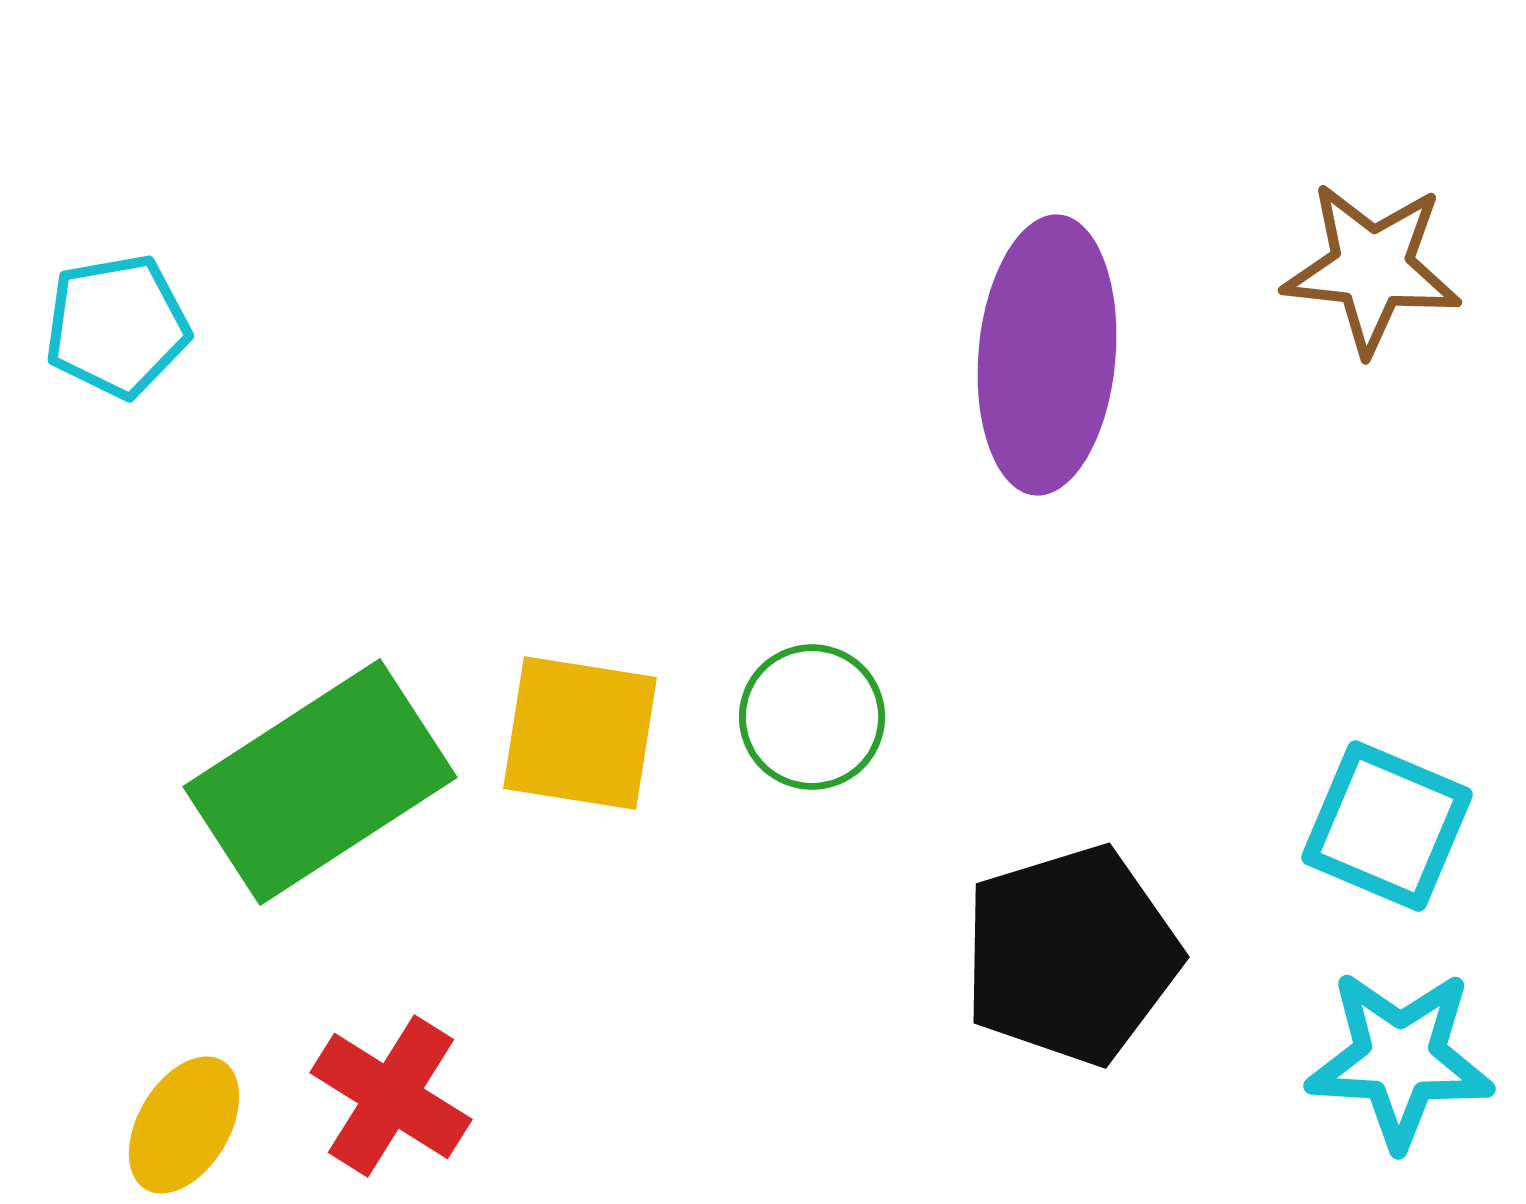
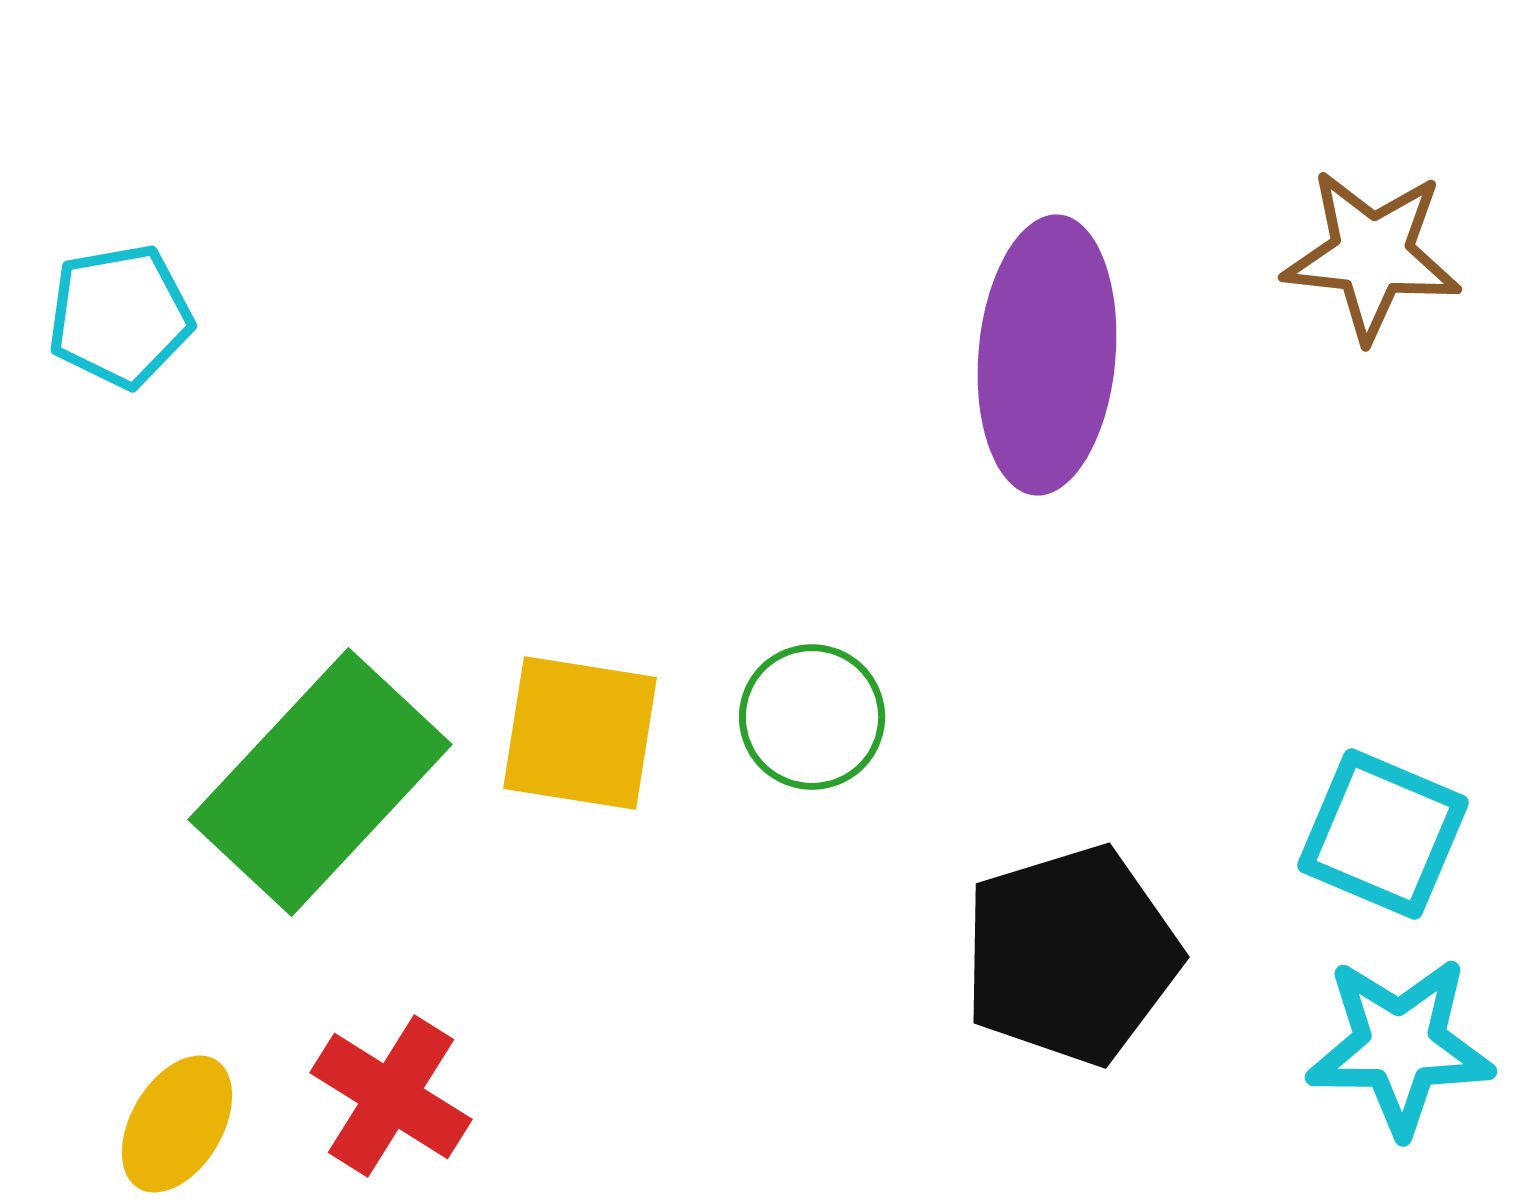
brown star: moved 13 px up
cyan pentagon: moved 3 px right, 10 px up
green rectangle: rotated 14 degrees counterclockwise
cyan square: moved 4 px left, 8 px down
cyan star: moved 13 px up; rotated 3 degrees counterclockwise
yellow ellipse: moved 7 px left, 1 px up
